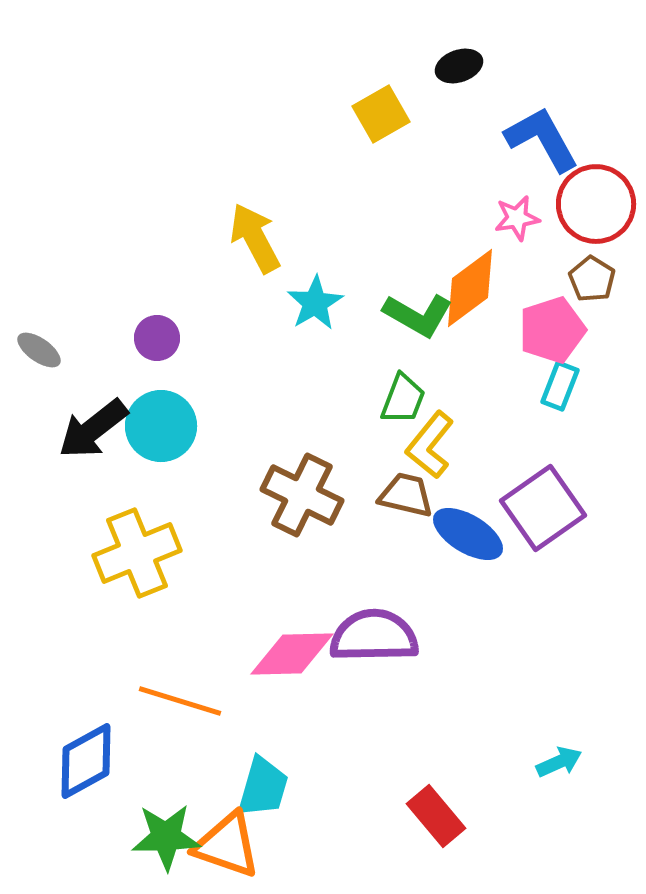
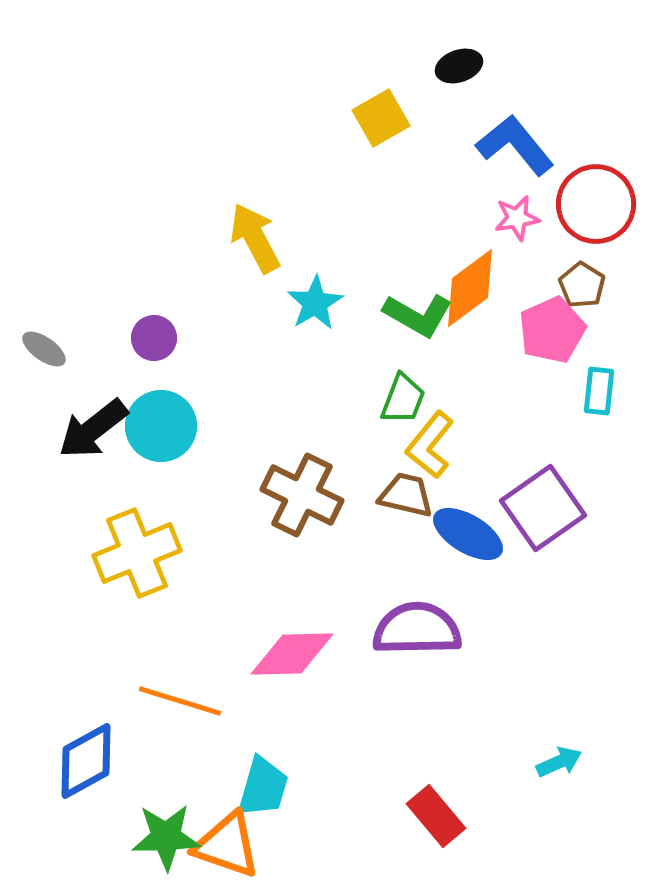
yellow square: moved 4 px down
blue L-shape: moved 27 px left, 6 px down; rotated 10 degrees counterclockwise
brown pentagon: moved 10 px left, 6 px down
pink pentagon: rotated 6 degrees counterclockwise
purple circle: moved 3 px left
gray ellipse: moved 5 px right, 1 px up
cyan rectangle: moved 39 px right, 5 px down; rotated 15 degrees counterclockwise
purple semicircle: moved 43 px right, 7 px up
